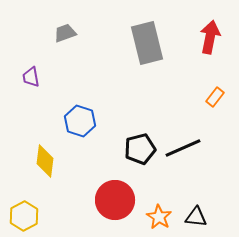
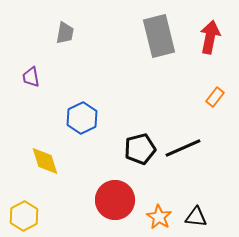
gray trapezoid: rotated 120 degrees clockwise
gray rectangle: moved 12 px right, 7 px up
blue hexagon: moved 2 px right, 3 px up; rotated 16 degrees clockwise
yellow diamond: rotated 24 degrees counterclockwise
